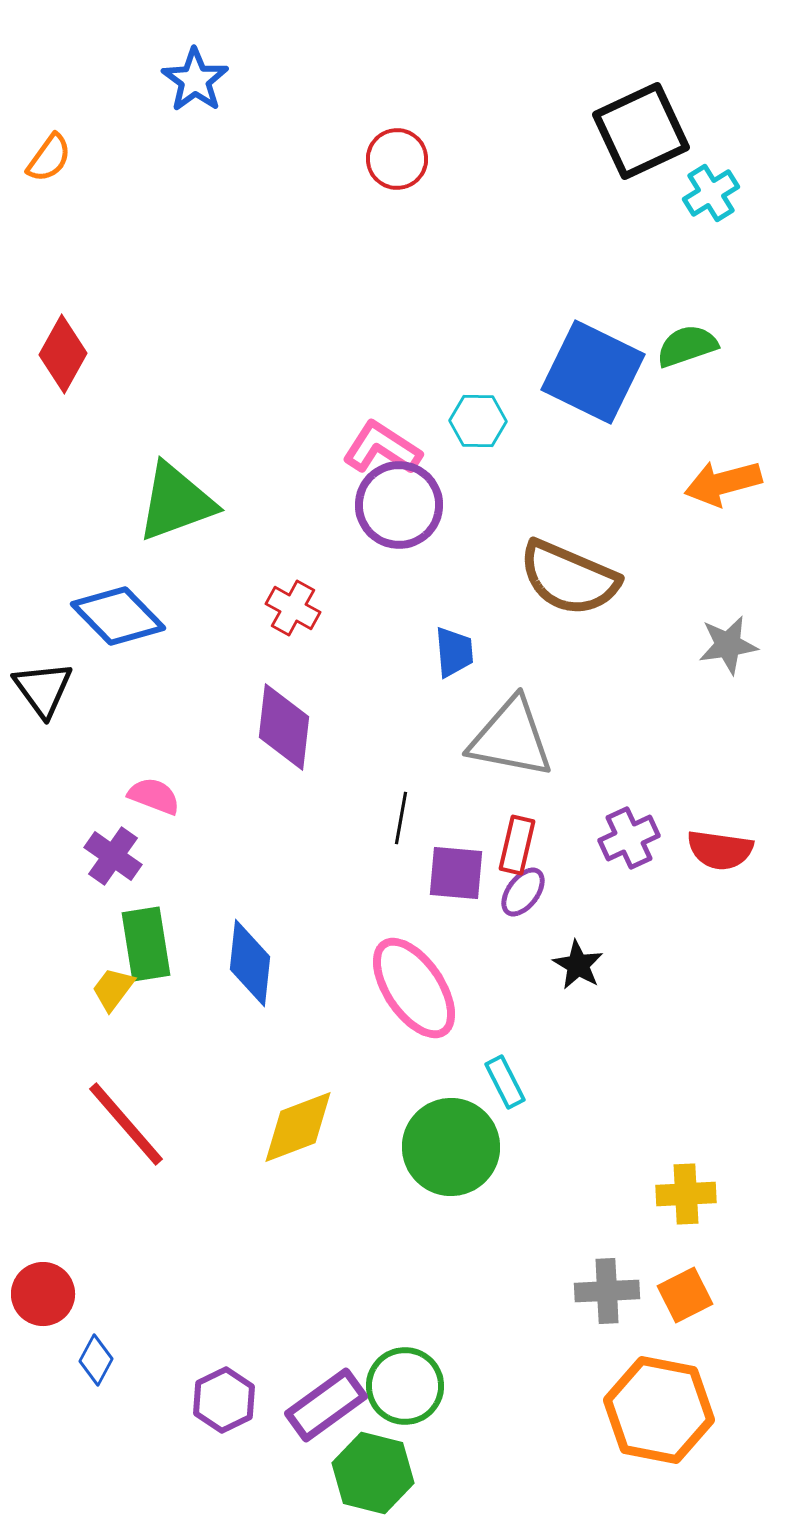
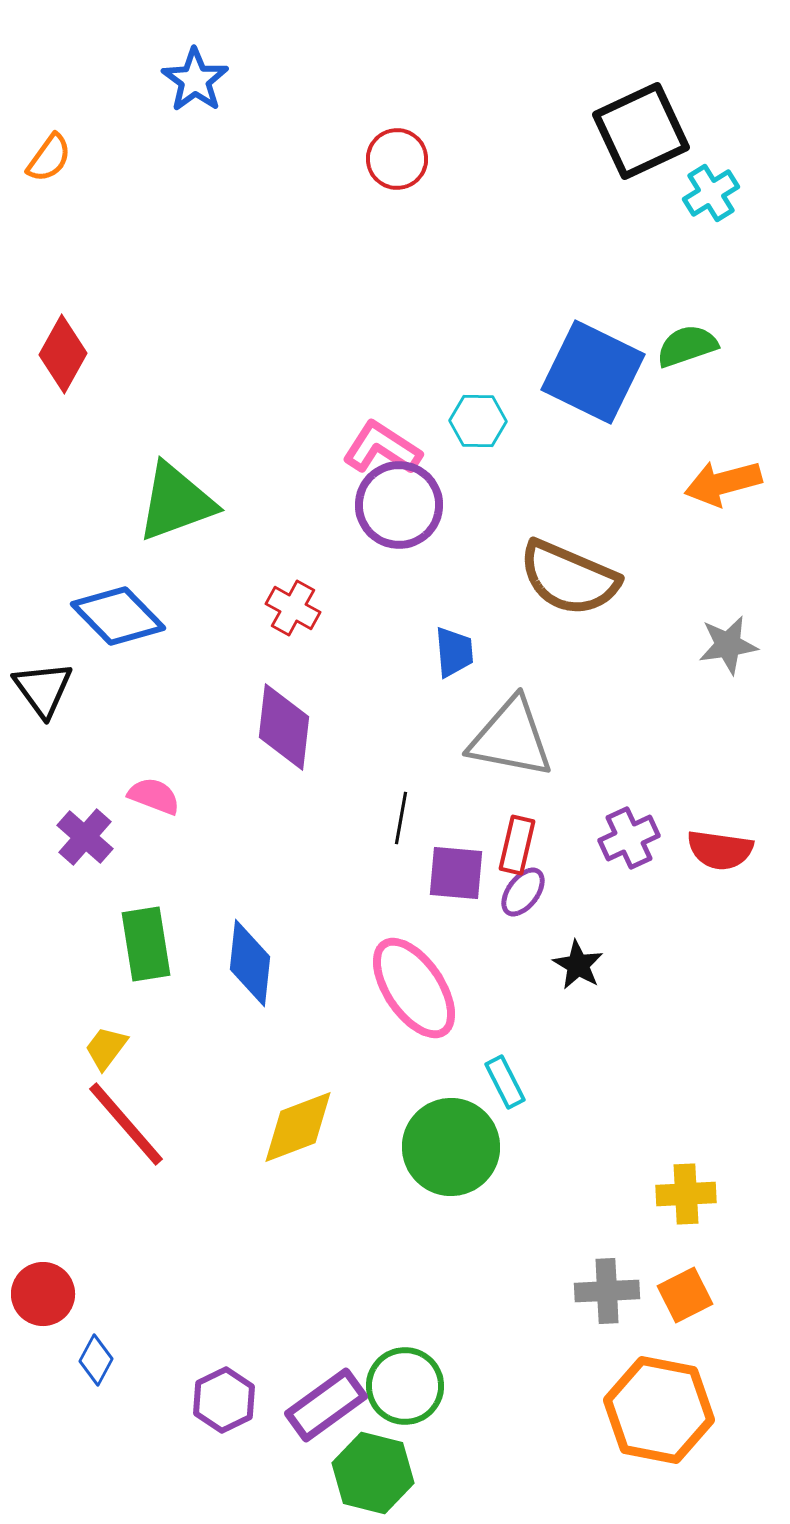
purple cross at (113, 856): moved 28 px left, 19 px up; rotated 6 degrees clockwise
yellow trapezoid at (113, 989): moved 7 px left, 59 px down
